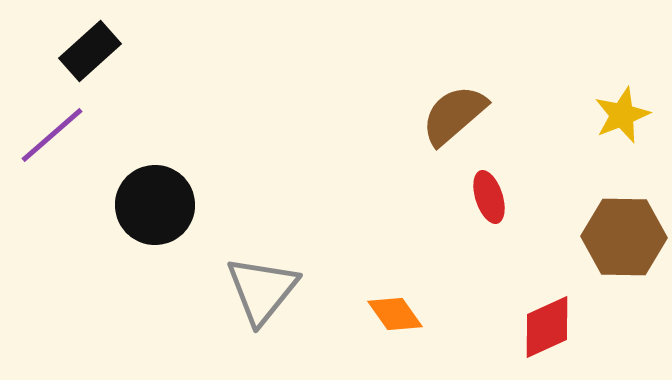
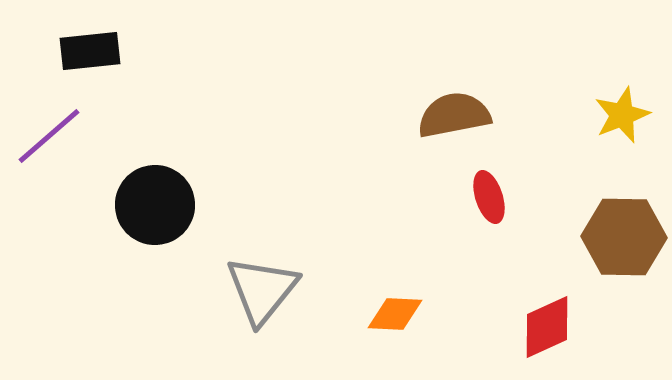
black rectangle: rotated 36 degrees clockwise
brown semicircle: rotated 30 degrees clockwise
purple line: moved 3 px left, 1 px down
orange diamond: rotated 52 degrees counterclockwise
